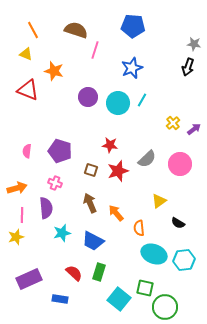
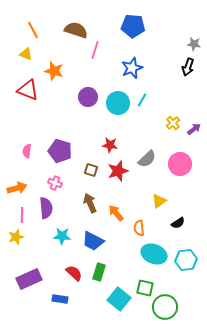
black semicircle at (178, 223): rotated 64 degrees counterclockwise
cyan star at (62, 233): moved 3 px down; rotated 18 degrees clockwise
cyan hexagon at (184, 260): moved 2 px right
